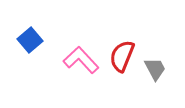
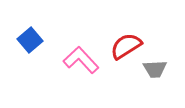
red semicircle: moved 4 px right, 10 px up; rotated 36 degrees clockwise
gray trapezoid: rotated 115 degrees clockwise
